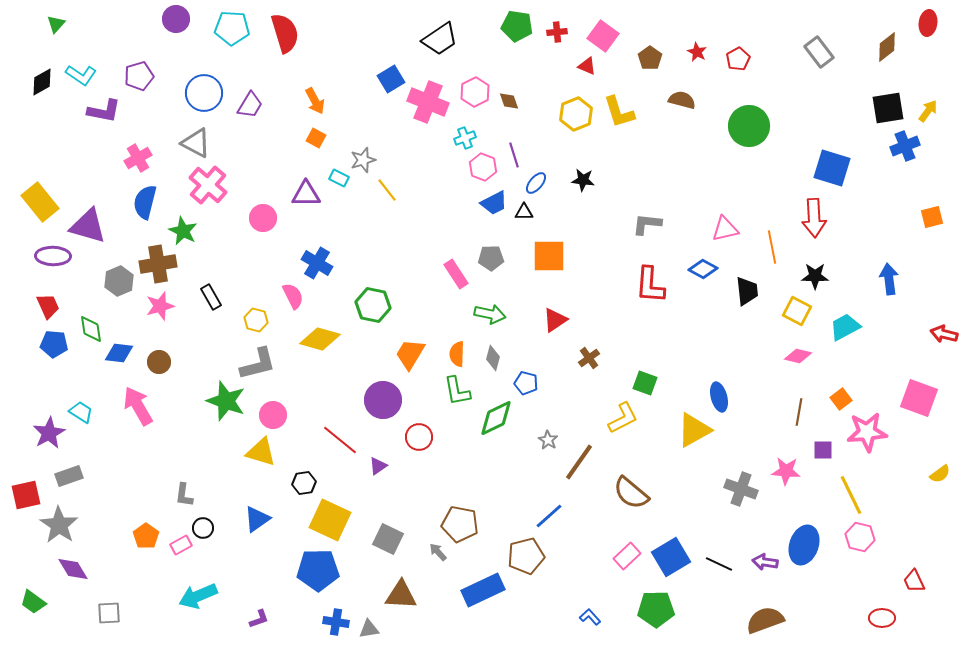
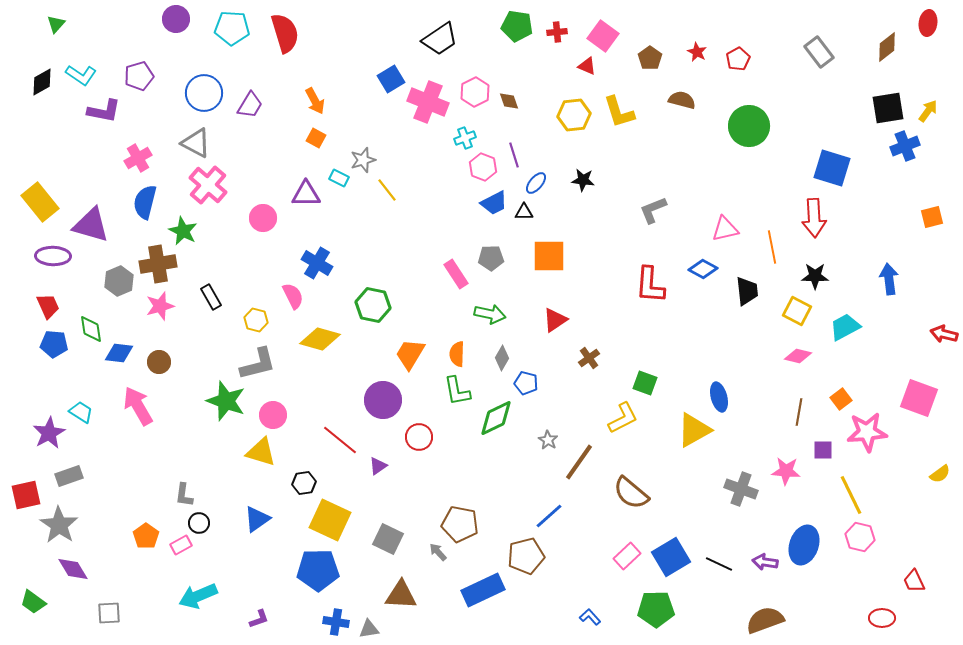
yellow hexagon at (576, 114): moved 2 px left, 1 px down; rotated 16 degrees clockwise
gray L-shape at (647, 224): moved 6 px right, 14 px up; rotated 28 degrees counterclockwise
purple triangle at (88, 226): moved 3 px right, 1 px up
gray diamond at (493, 358): moved 9 px right; rotated 15 degrees clockwise
black circle at (203, 528): moved 4 px left, 5 px up
